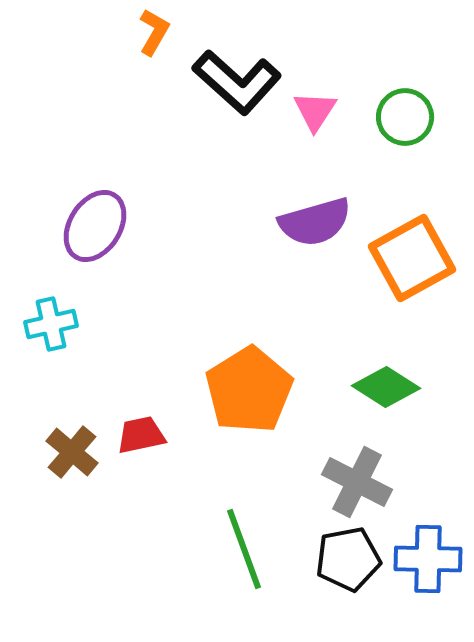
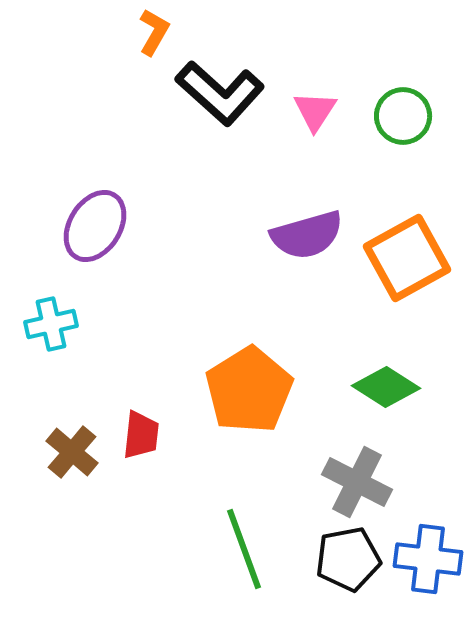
black L-shape: moved 17 px left, 11 px down
green circle: moved 2 px left, 1 px up
purple semicircle: moved 8 px left, 13 px down
orange square: moved 5 px left
red trapezoid: rotated 108 degrees clockwise
blue cross: rotated 6 degrees clockwise
